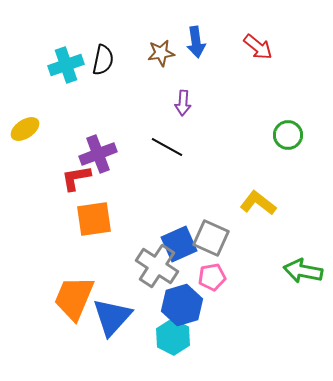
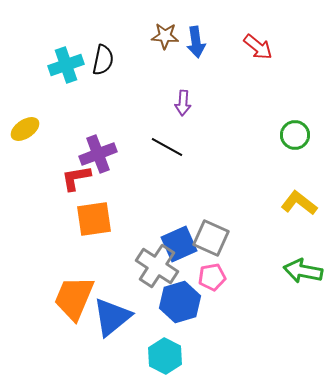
brown star: moved 4 px right, 17 px up; rotated 12 degrees clockwise
green circle: moved 7 px right
yellow L-shape: moved 41 px right
blue hexagon: moved 2 px left, 3 px up
blue triangle: rotated 9 degrees clockwise
cyan hexagon: moved 8 px left, 19 px down
